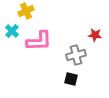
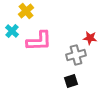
yellow cross: rotated 14 degrees counterclockwise
red star: moved 5 px left, 3 px down
black square: moved 2 px down; rotated 32 degrees counterclockwise
